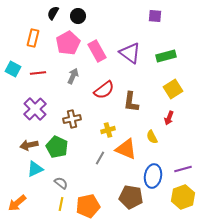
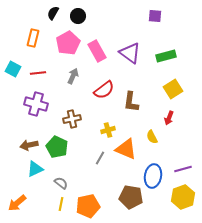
purple cross: moved 1 px right, 5 px up; rotated 30 degrees counterclockwise
